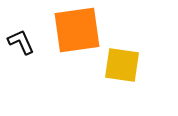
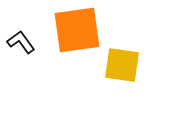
black L-shape: rotated 12 degrees counterclockwise
